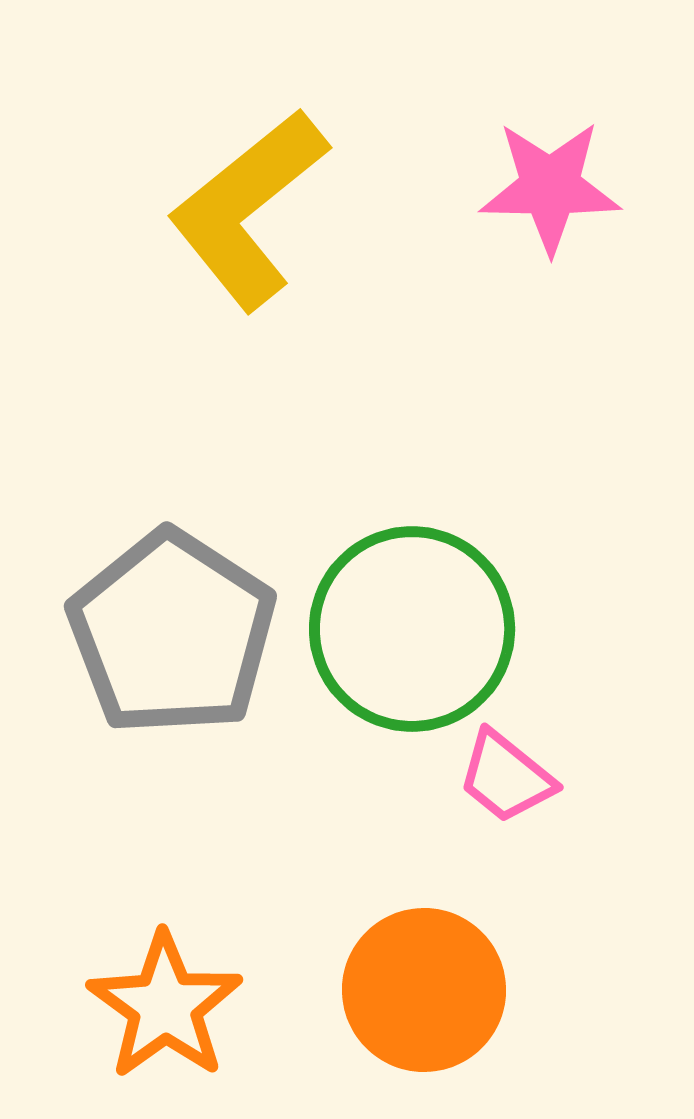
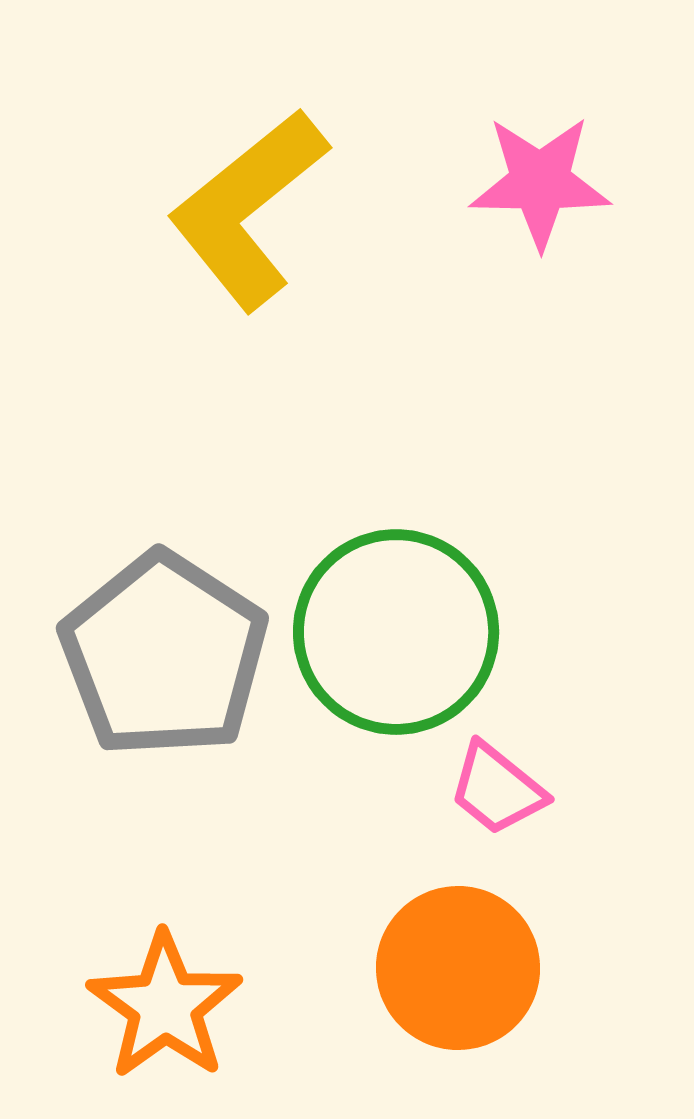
pink star: moved 10 px left, 5 px up
green circle: moved 16 px left, 3 px down
gray pentagon: moved 8 px left, 22 px down
pink trapezoid: moved 9 px left, 12 px down
orange circle: moved 34 px right, 22 px up
